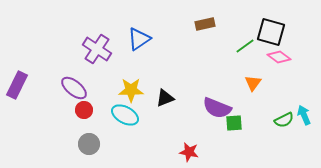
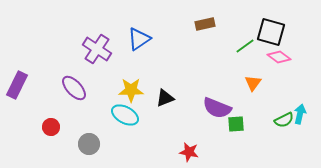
purple ellipse: rotated 8 degrees clockwise
red circle: moved 33 px left, 17 px down
cyan arrow: moved 4 px left, 1 px up; rotated 36 degrees clockwise
green square: moved 2 px right, 1 px down
